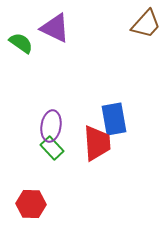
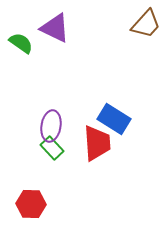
blue rectangle: rotated 48 degrees counterclockwise
